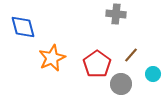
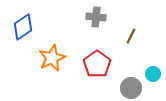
gray cross: moved 20 px left, 3 px down
blue diamond: rotated 72 degrees clockwise
brown line: moved 19 px up; rotated 14 degrees counterclockwise
gray circle: moved 10 px right, 4 px down
